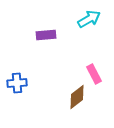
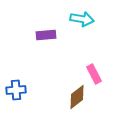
cyan arrow: moved 7 px left; rotated 40 degrees clockwise
blue cross: moved 1 px left, 7 px down
